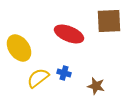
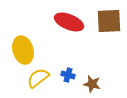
red ellipse: moved 12 px up
yellow ellipse: moved 4 px right, 2 px down; rotated 20 degrees clockwise
blue cross: moved 4 px right, 2 px down
brown star: moved 4 px left, 2 px up
